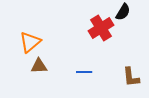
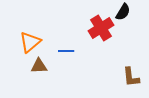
blue line: moved 18 px left, 21 px up
